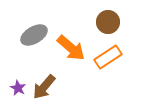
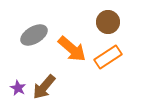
orange arrow: moved 1 px right, 1 px down
